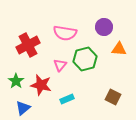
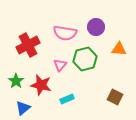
purple circle: moved 8 px left
brown square: moved 2 px right
